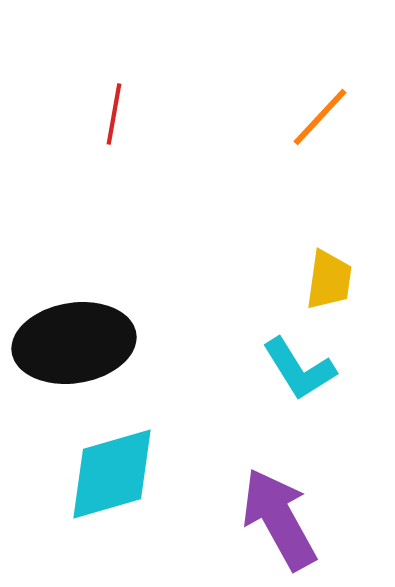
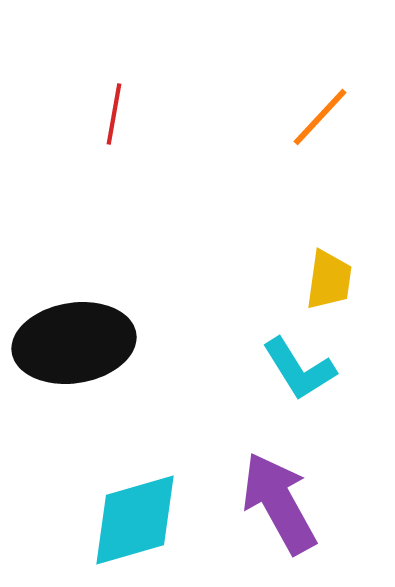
cyan diamond: moved 23 px right, 46 px down
purple arrow: moved 16 px up
